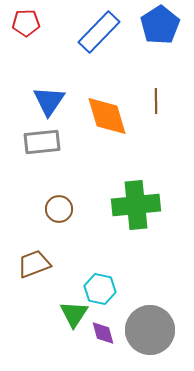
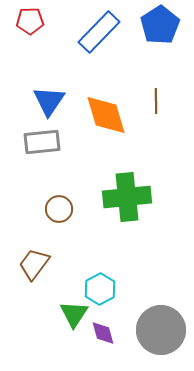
red pentagon: moved 4 px right, 2 px up
orange diamond: moved 1 px left, 1 px up
green cross: moved 9 px left, 8 px up
brown trapezoid: rotated 32 degrees counterclockwise
cyan hexagon: rotated 20 degrees clockwise
gray circle: moved 11 px right
